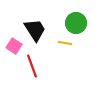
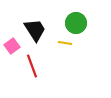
pink square: moved 2 px left; rotated 21 degrees clockwise
